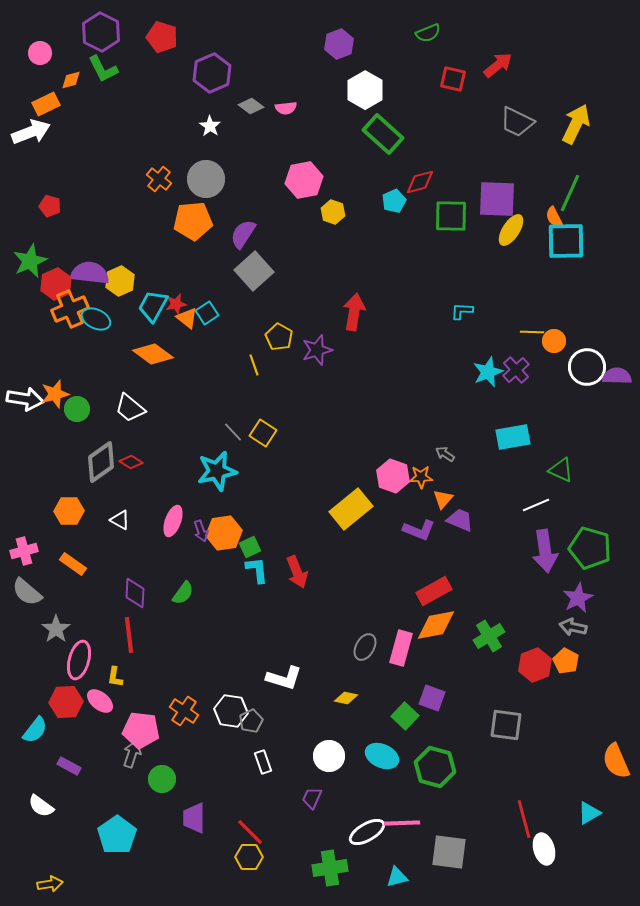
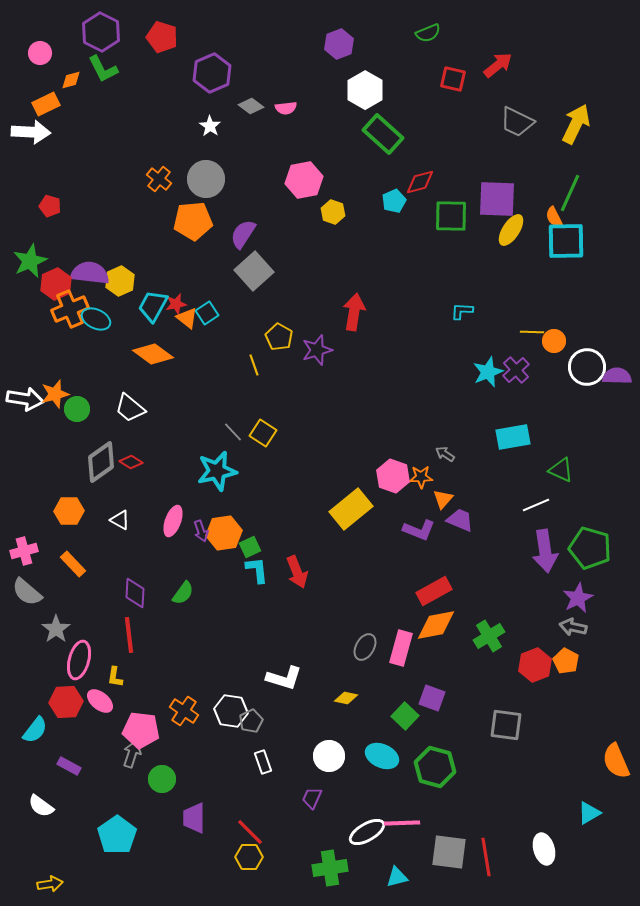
white arrow at (31, 132): rotated 24 degrees clockwise
orange rectangle at (73, 564): rotated 12 degrees clockwise
red line at (524, 819): moved 38 px left, 38 px down; rotated 6 degrees clockwise
